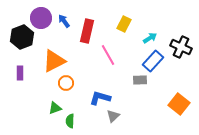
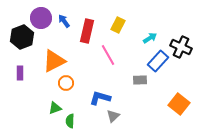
yellow rectangle: moved 6 px left, 1 px down
blue rectangle: moved 5 px right
